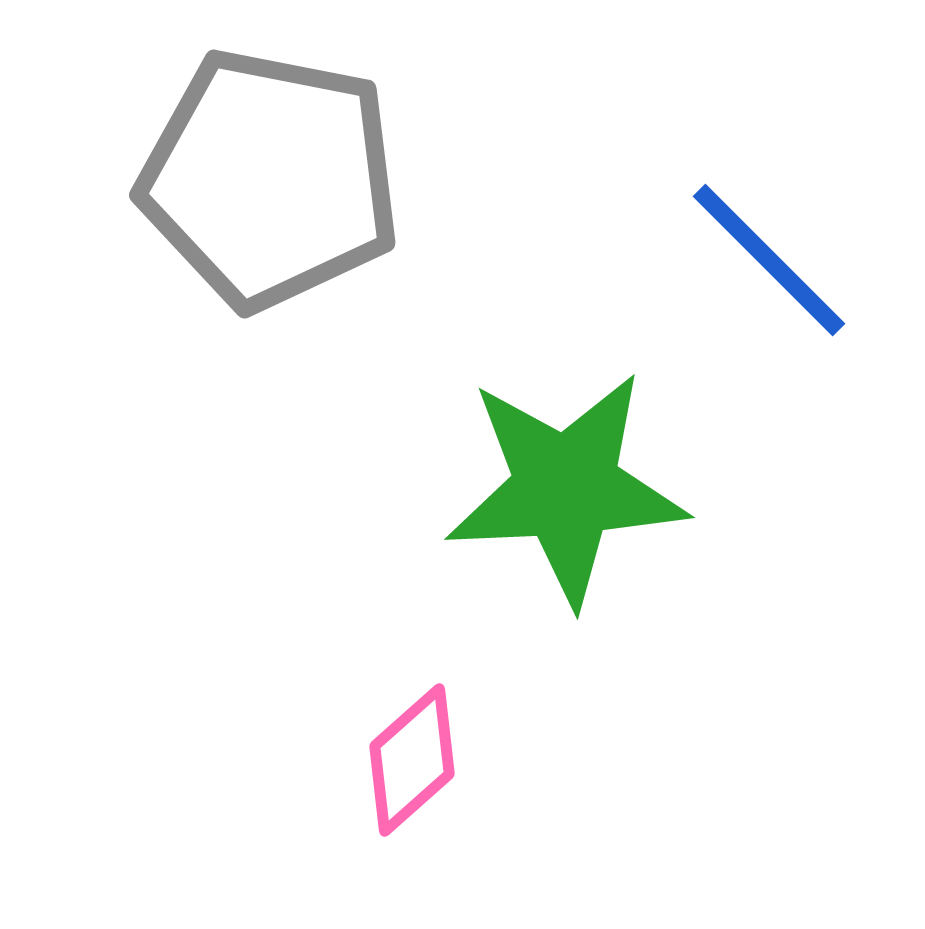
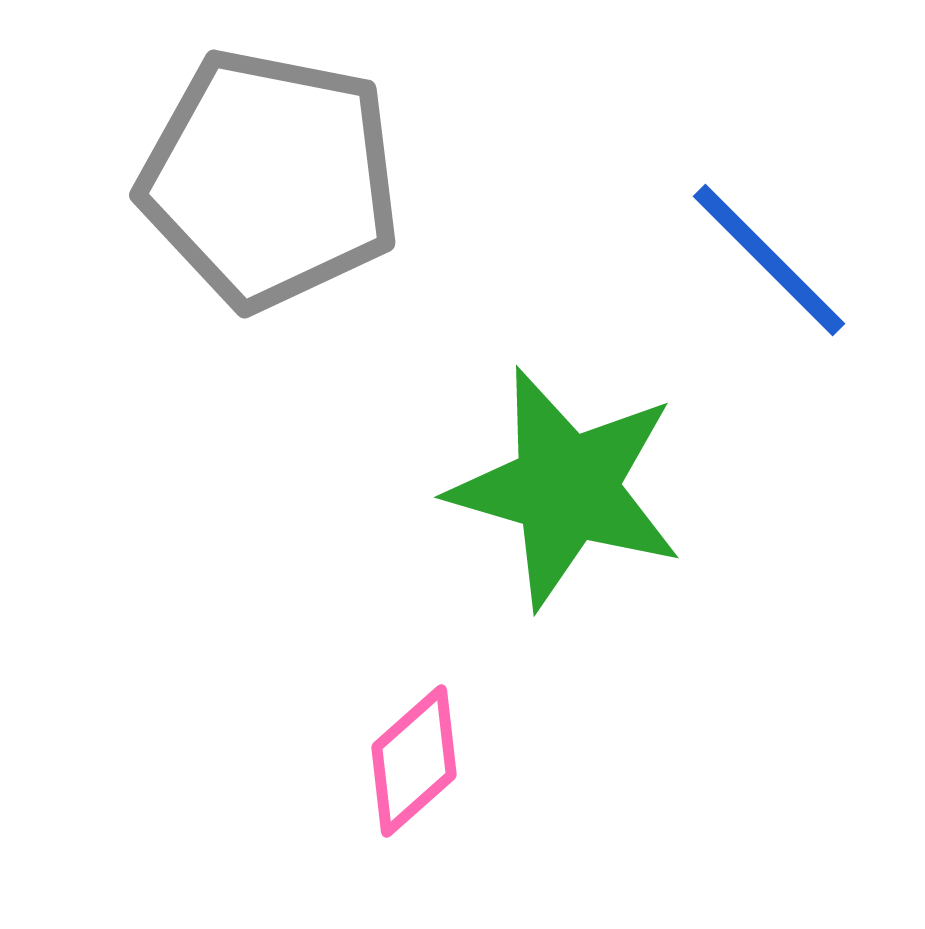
green star: rotated 19 degrees clockwise
pink diamond: moved 2 px right, 1 px down
